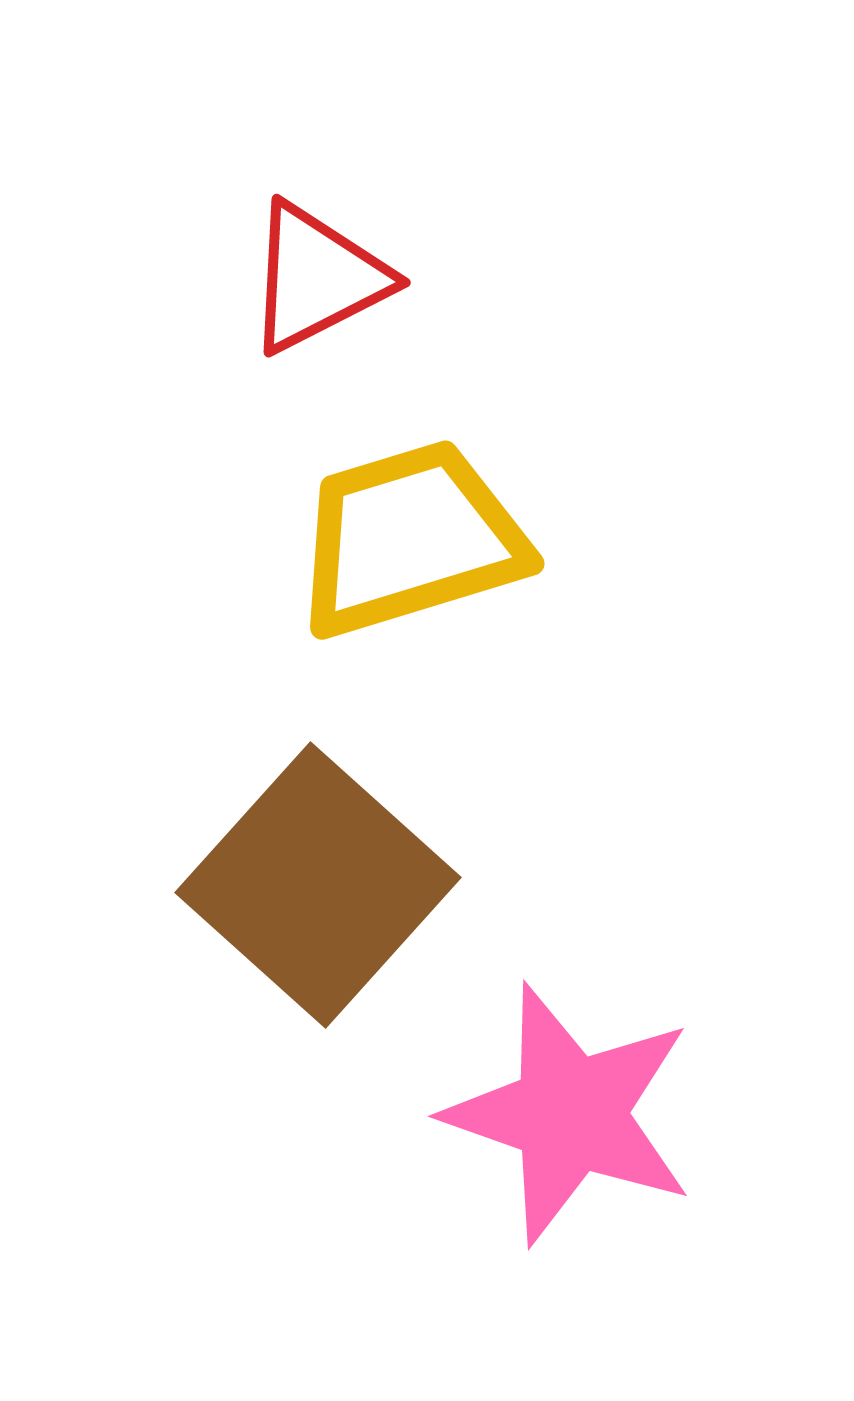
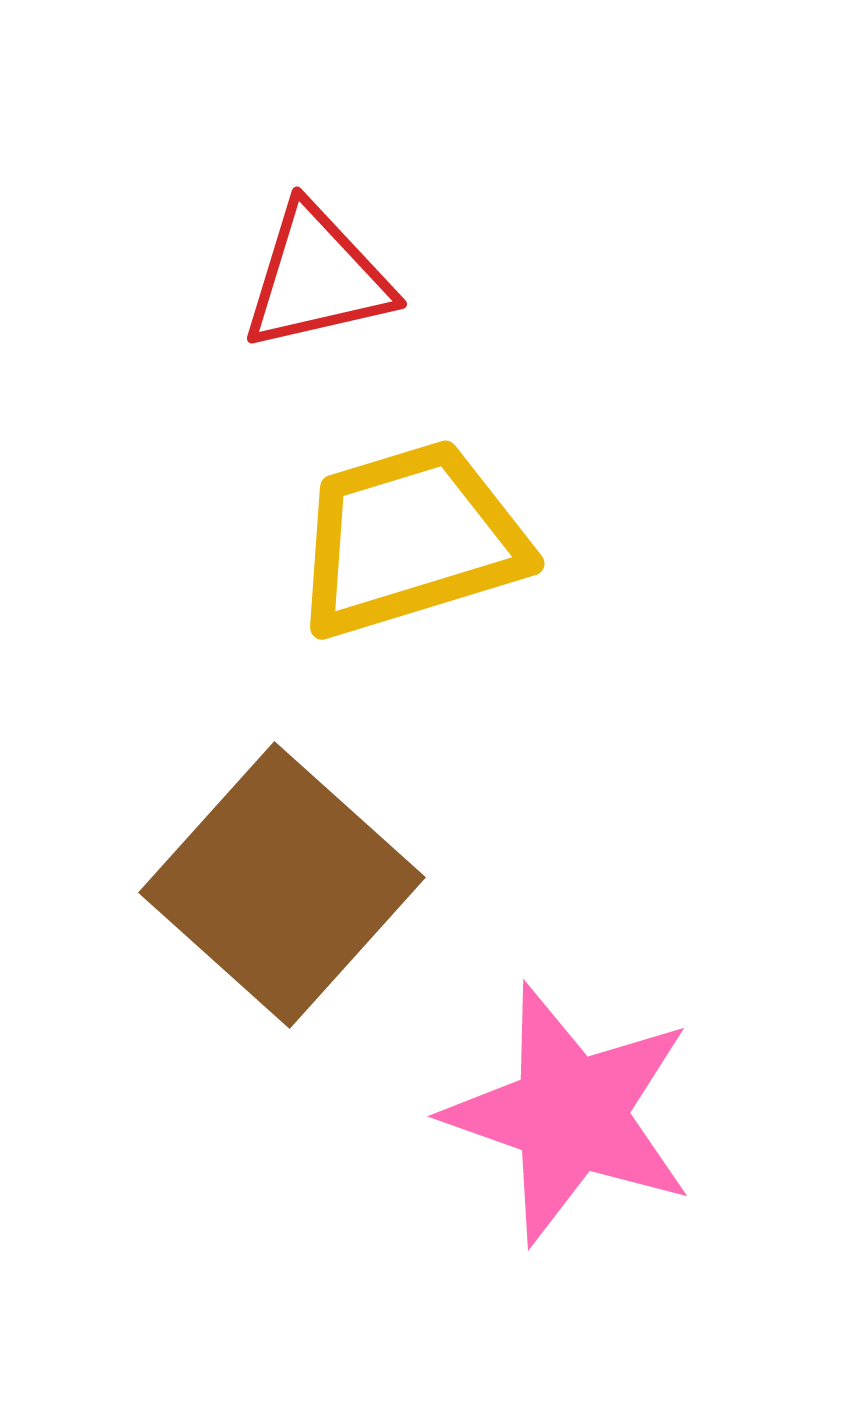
red triangle: rotated 14 degrees clockwise
brown square: moved 36 px left
